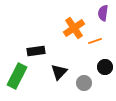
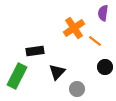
orange line: rotated 56 degrees clockwise
black rectangle: moved 1 px left
black triangle: moved 2 px left
gray circle: moved 7 px left, 6 px down
